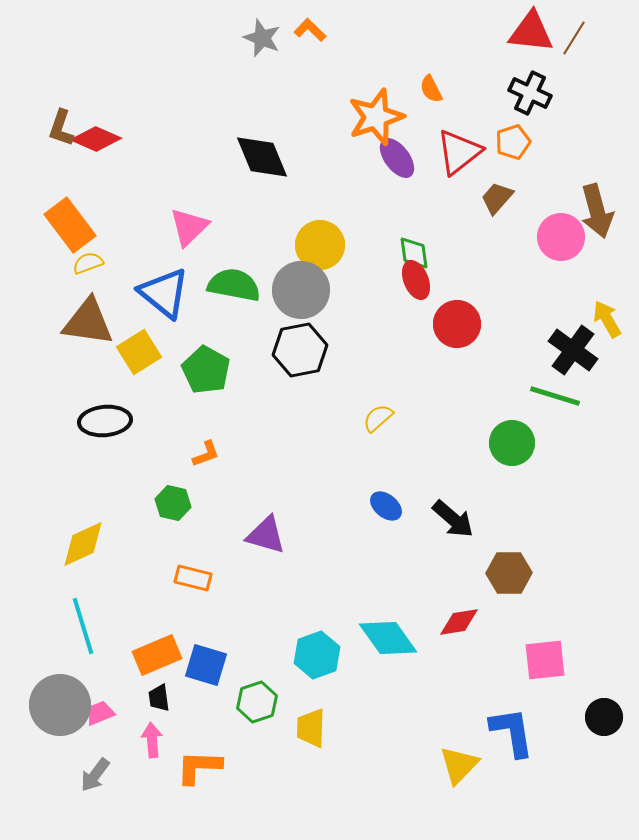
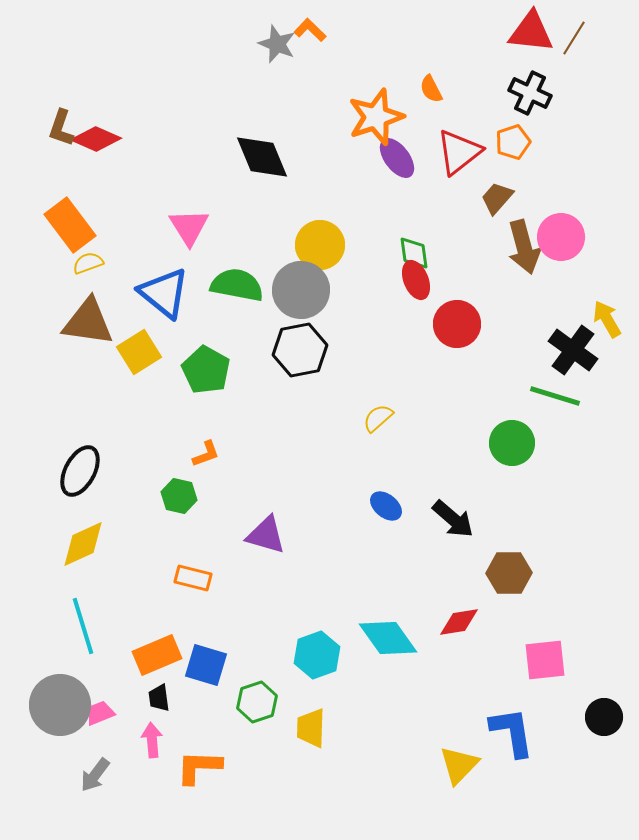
gray star at (262, 38): moved 15 px right, 6 px down
brown arrow at (597, 211): moved 73 px left, 36 px down
pink triangle at (189, 227): rotated 18 degrees counterclockwise
green semicircle at (234, 285): moved 3 px right
black ellipse at (105, 421): moved 25 px left, 50 px down; rotated 57 degrees counterclockwise
green hexagon at (173, 503): moved 6 px right, 7 px up
